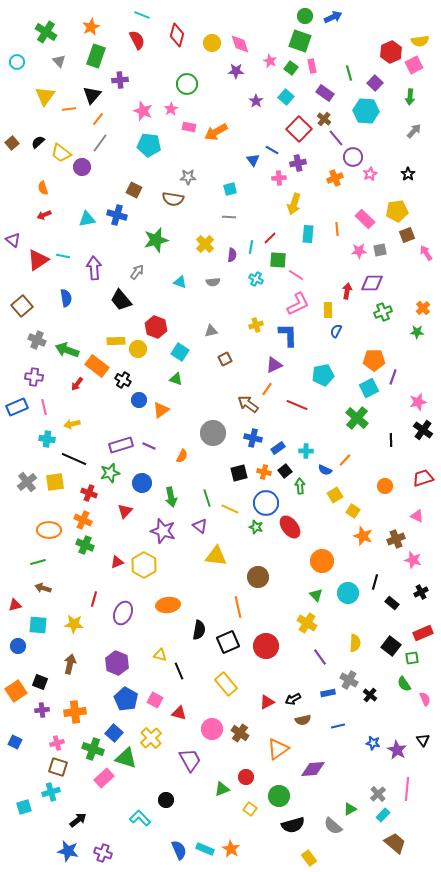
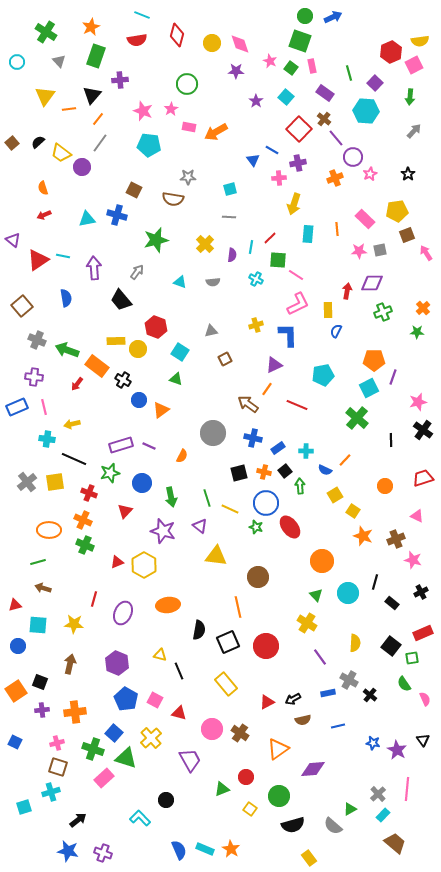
red semicircle at (137, 40): rotated 108 degrees clockwise
